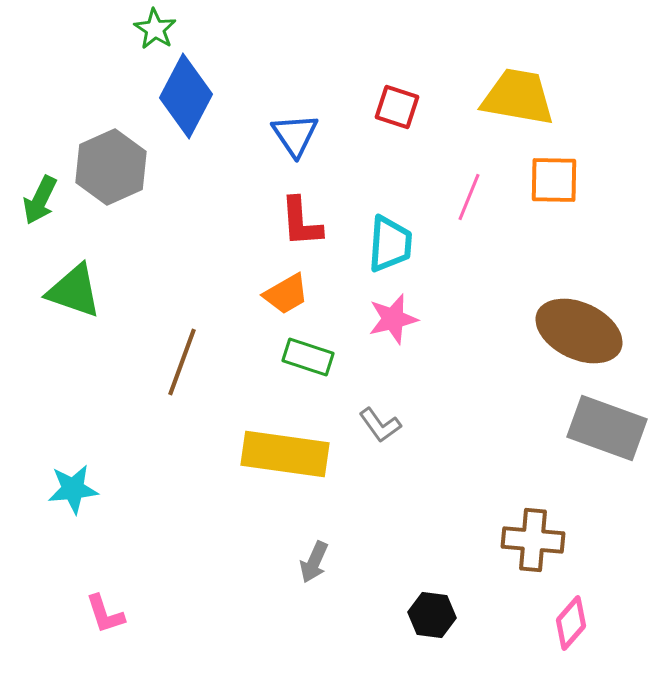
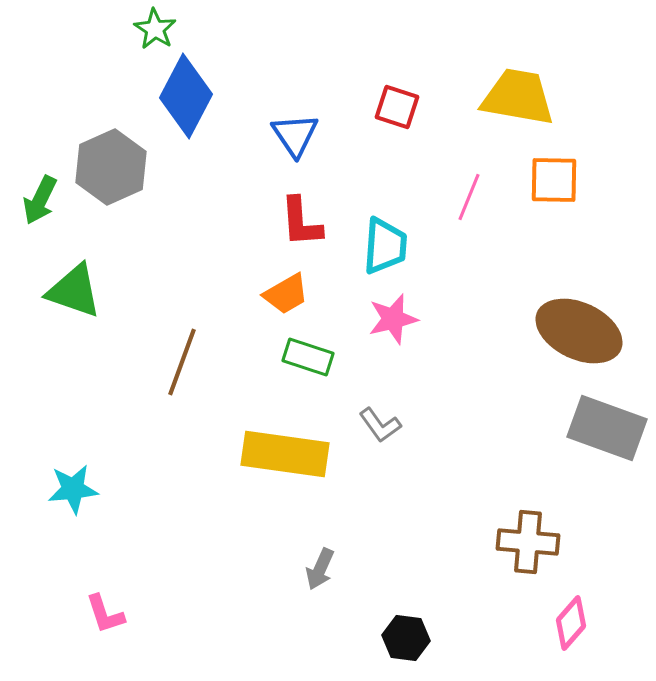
cyan trapezoid: moved 5 px left, 2 px down
brown cross: moved 5 px left, 2 px down
gray arrow: moved 6 px right, 7 px down
black hexagon: moved 26 px left, 23 px down
